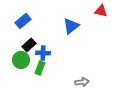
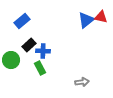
red triangle: moved 6 px down
blue rectangle: moved 1 px left
blue triangle: moved 15 px right, 6 px up
blue cross: moved 2 px up
green circle: moved 10 px left
green rectangle: rotated 48 degrees counterclockwise
